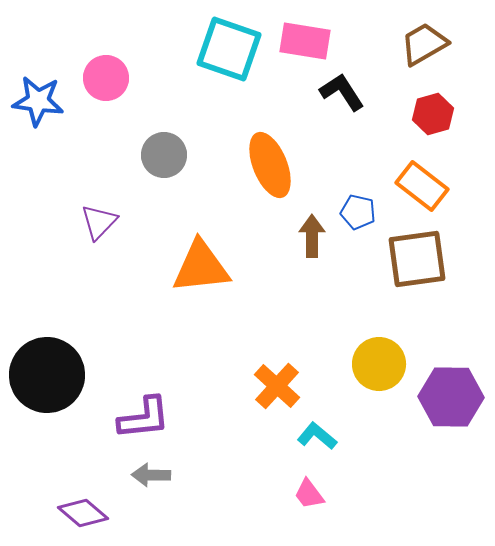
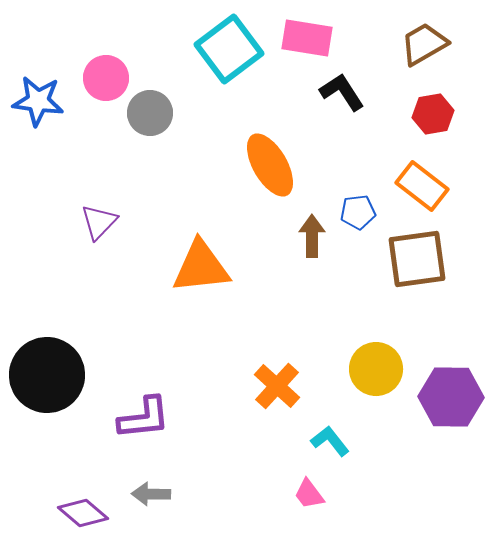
pink rectangle: moved 2 px right, 3 px up
cyan square: rotated 34 degrees clockwise
red hexagon: rotated 6 degrees clockwise
gray circle: moved 14 px left, 42 px up
orange ellipse: rotated 8 degrees counterclockwise
blue pentagon: rotated 20 degrees counterclockwise
yellow circle: moved 3 px left, 5 px down
cyan L-shape: moved 13 px right, 5 px down; rotated 12 degrees clockwise
gray arrow: moved 19 px down
